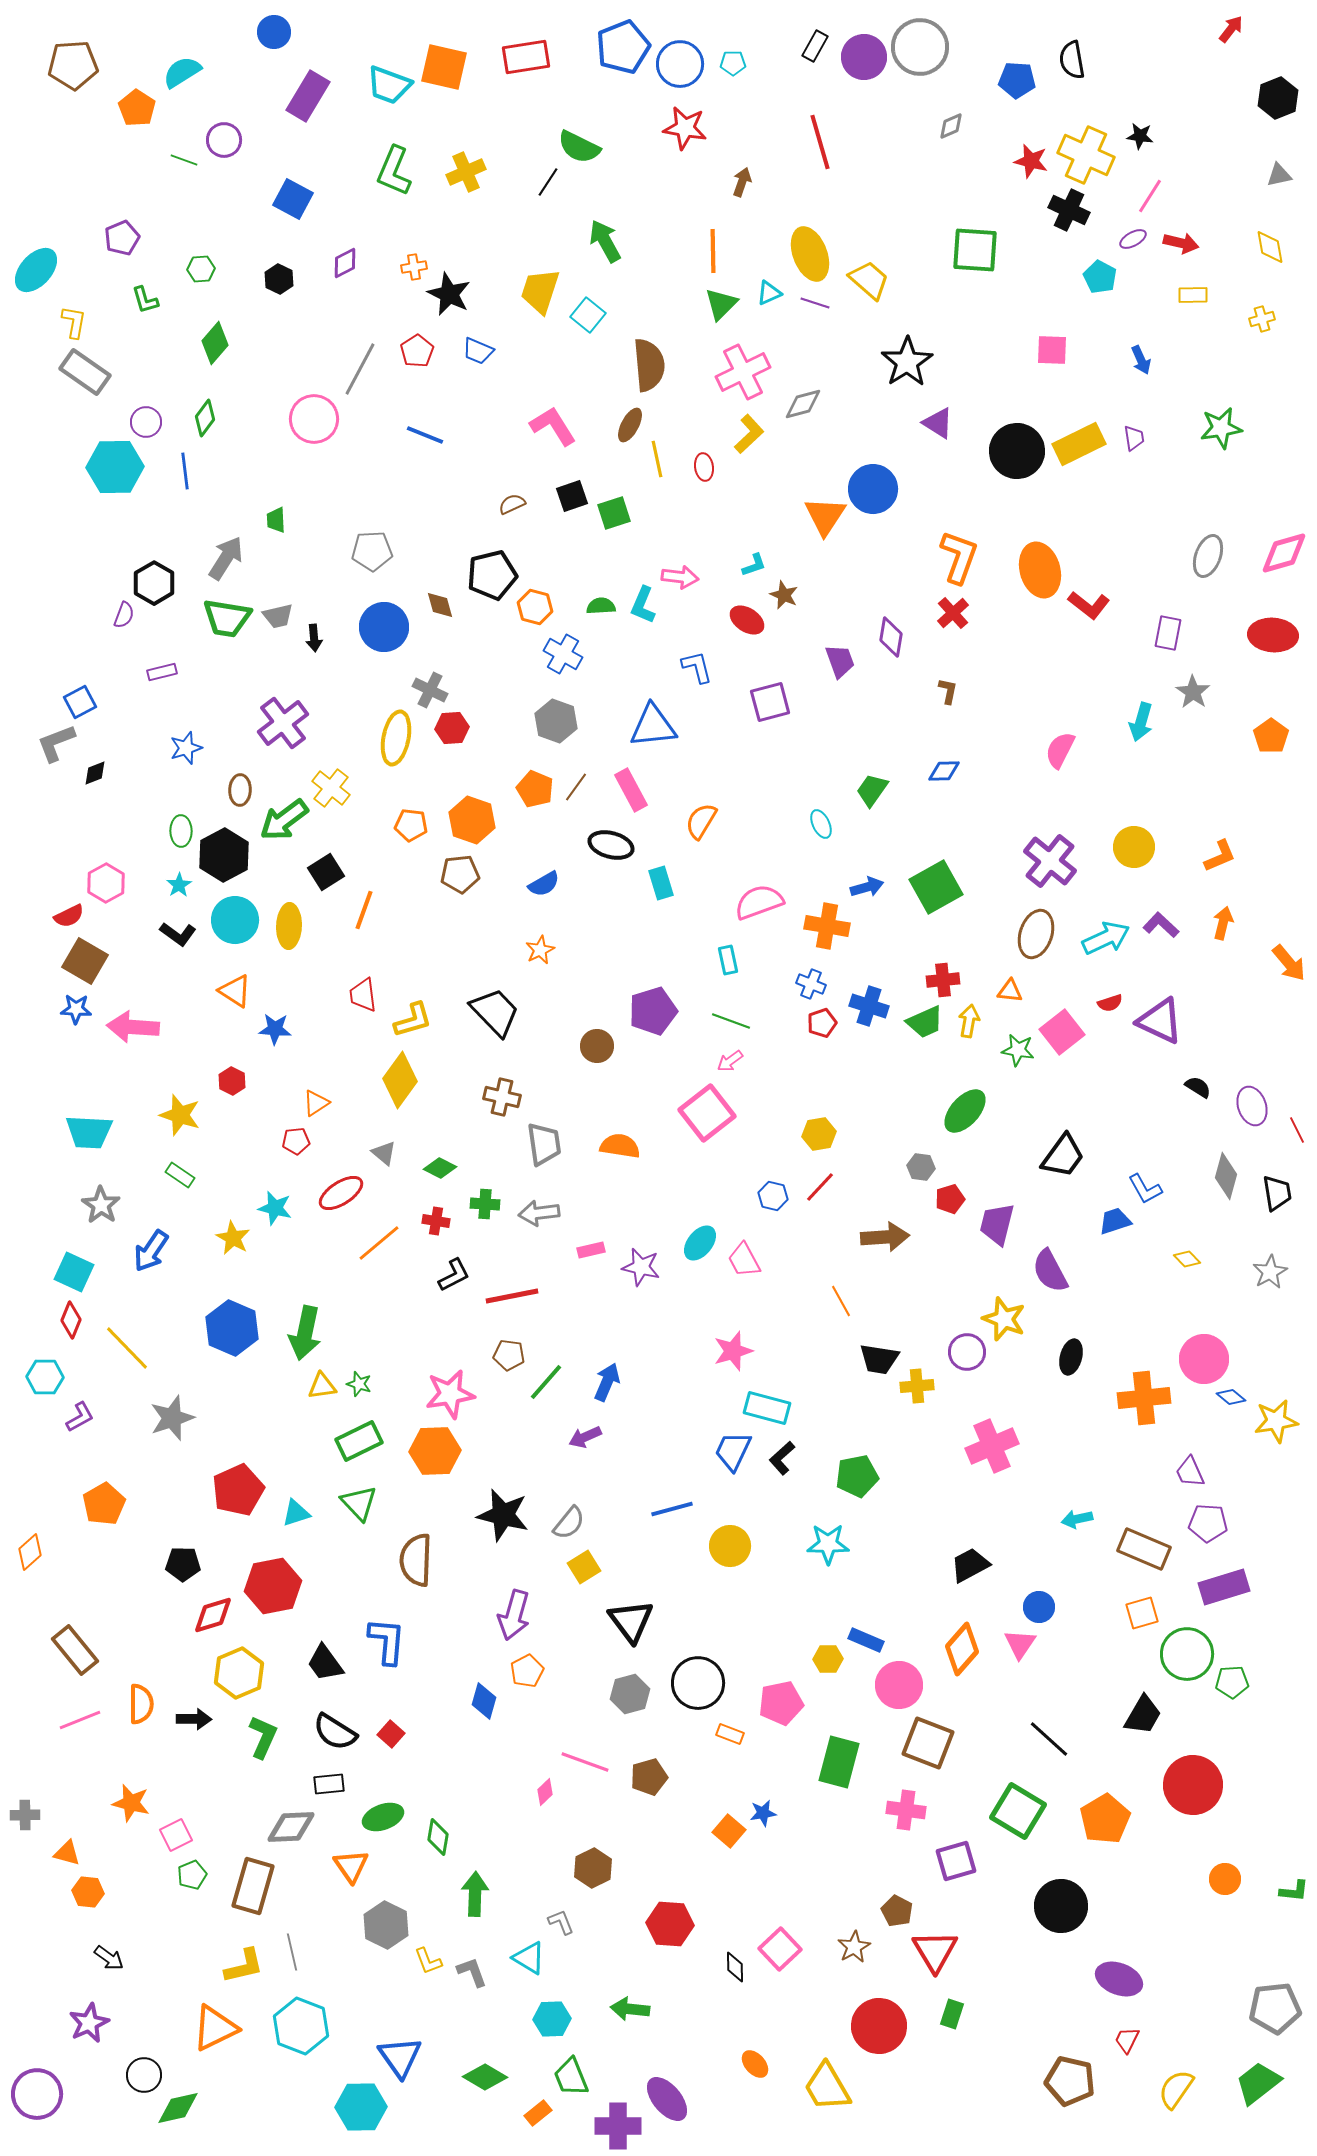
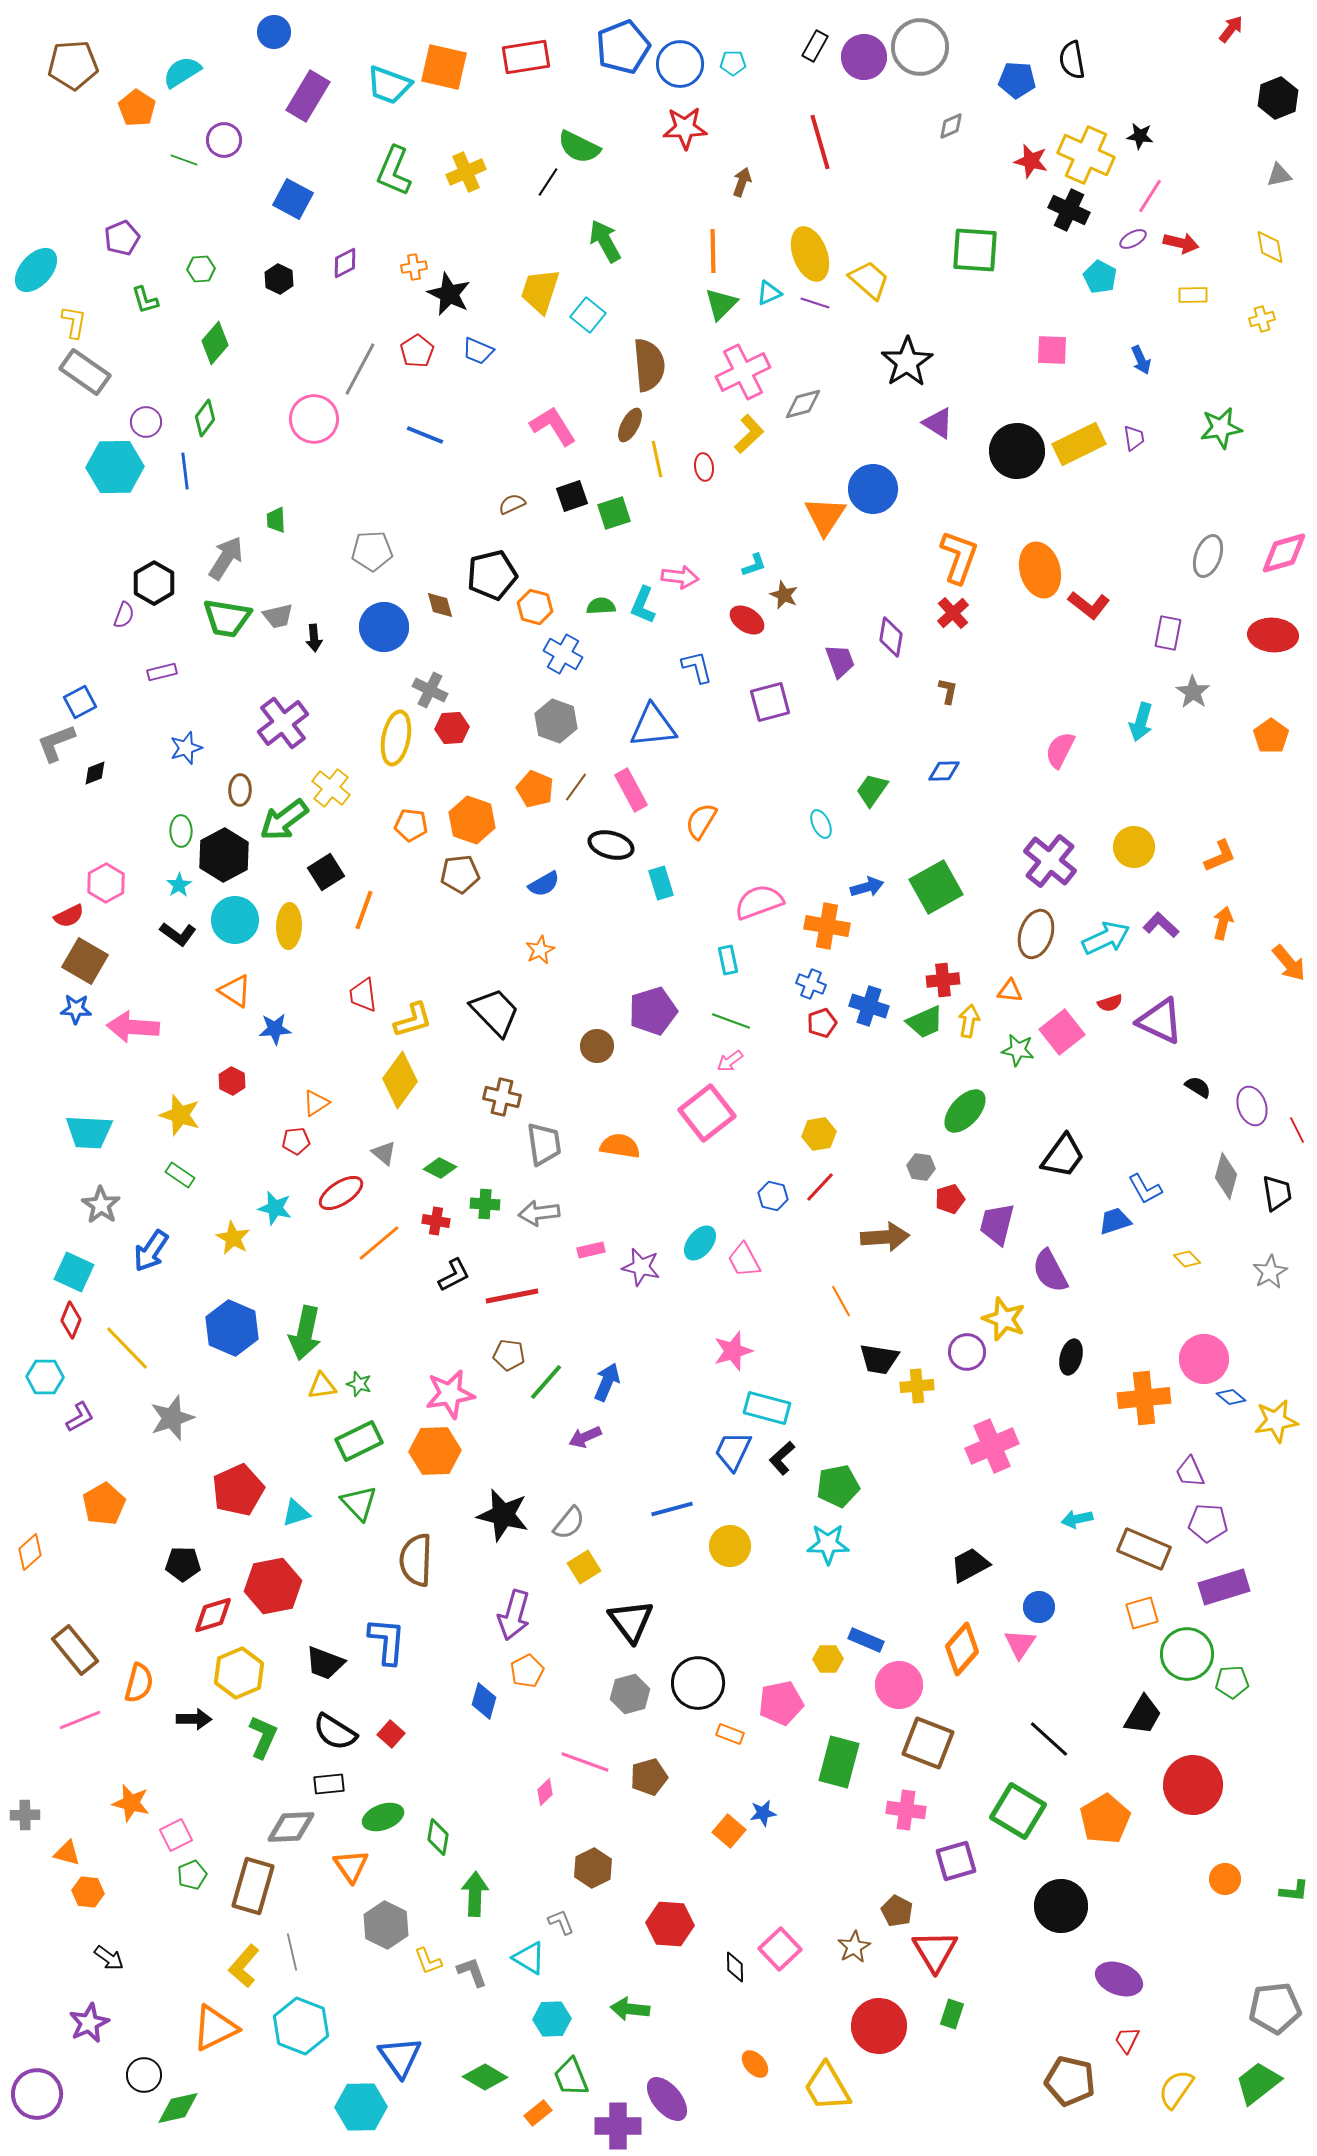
red star at (685, 128): rotated 12 degrees counterclockwise
blue star at (275, 1029): rotated 8 degrees counterclockwise
green pentagon at (857, 1476): moved 19 px left, 10 px down
black trapezoid at (325, 1663): rotated 33 degrees counterclockwise
orange semicircle at (141, 1704): moved 2 px left, 21 px up; rotated 15 degrees clockwise
yellow L-shape at (244, 1966): rotated 144 degrees clockwise
